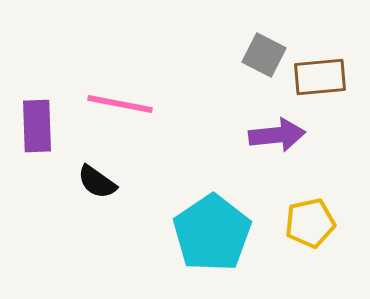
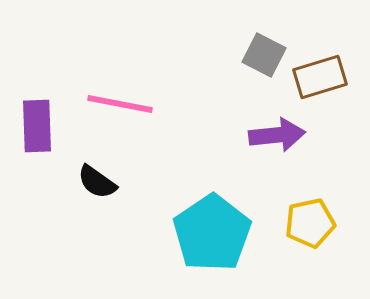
brown rectangle: rotated 12 degrees counterclockwise
